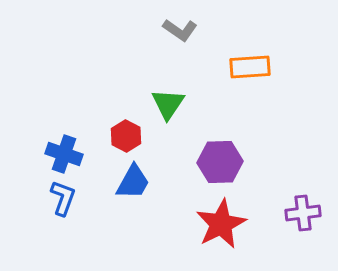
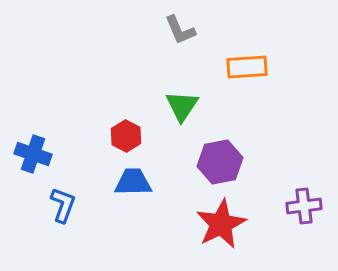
gray L-shape: rotated 32 degrees clockwise
orange rectangle: moved 3 px left
green triangle: moved 14 px right, 2 px down
blue cross: moved 31 px left
purple hexagon: rotated 9 degrees counterclockwise
blue trapezoid: rotated 120 degrees counterclockwise
blue L-shape: moved 7 px down
purple cross: moved 1 px right, 7 px up
